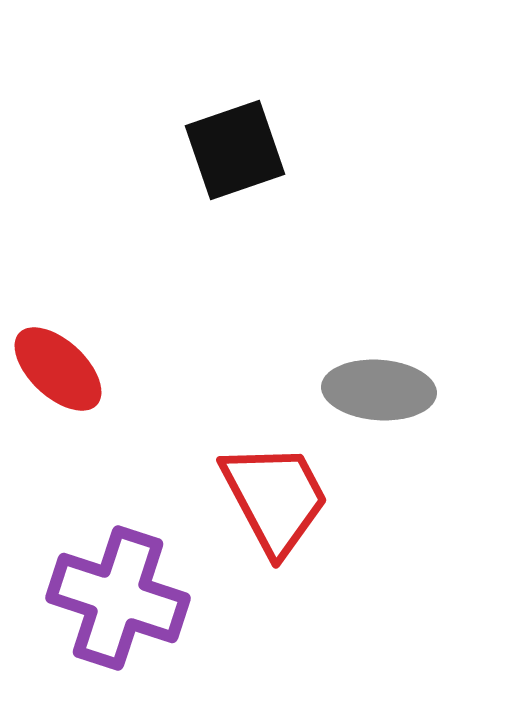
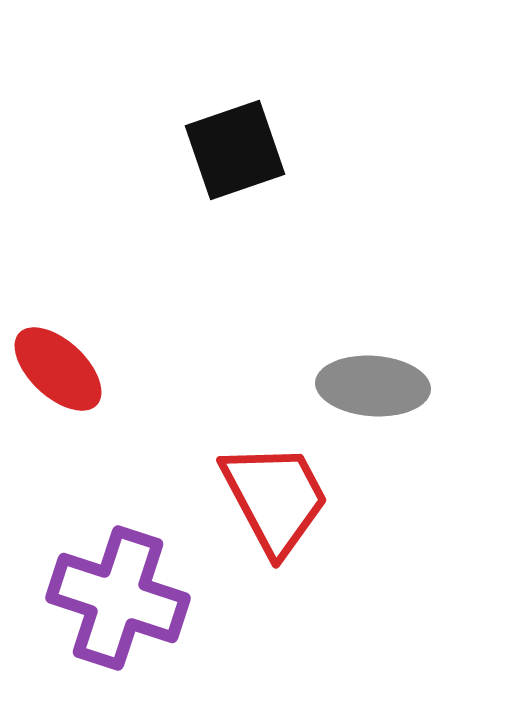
gray ellipse: moved 6 px left, 4 px up
